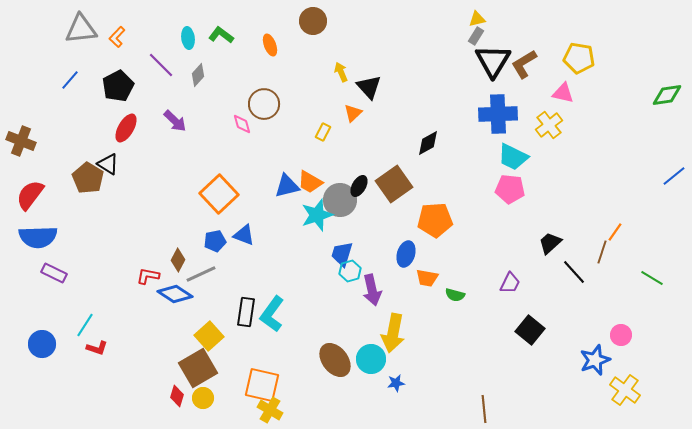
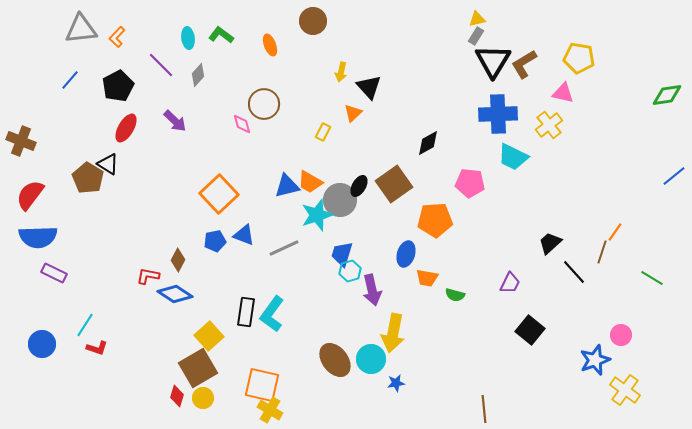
yellow arrow at (341, 72): rotated 144 degrees counterclockwise
pink pentagon at (510, 189): moved 40 px left, 6 px up
gray line at (201, 274): moved 83 px right, 26 px up
